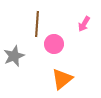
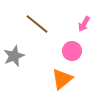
brown line: rotated 55 degrees counterclockwise
pink circle: moved 18 px right, 7 px down
